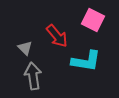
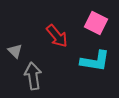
pink square: moved 3 px right, 3 px down
gray triangle: moved 10 px left, 3 px down
cyan L-shape: moved 9 px right
